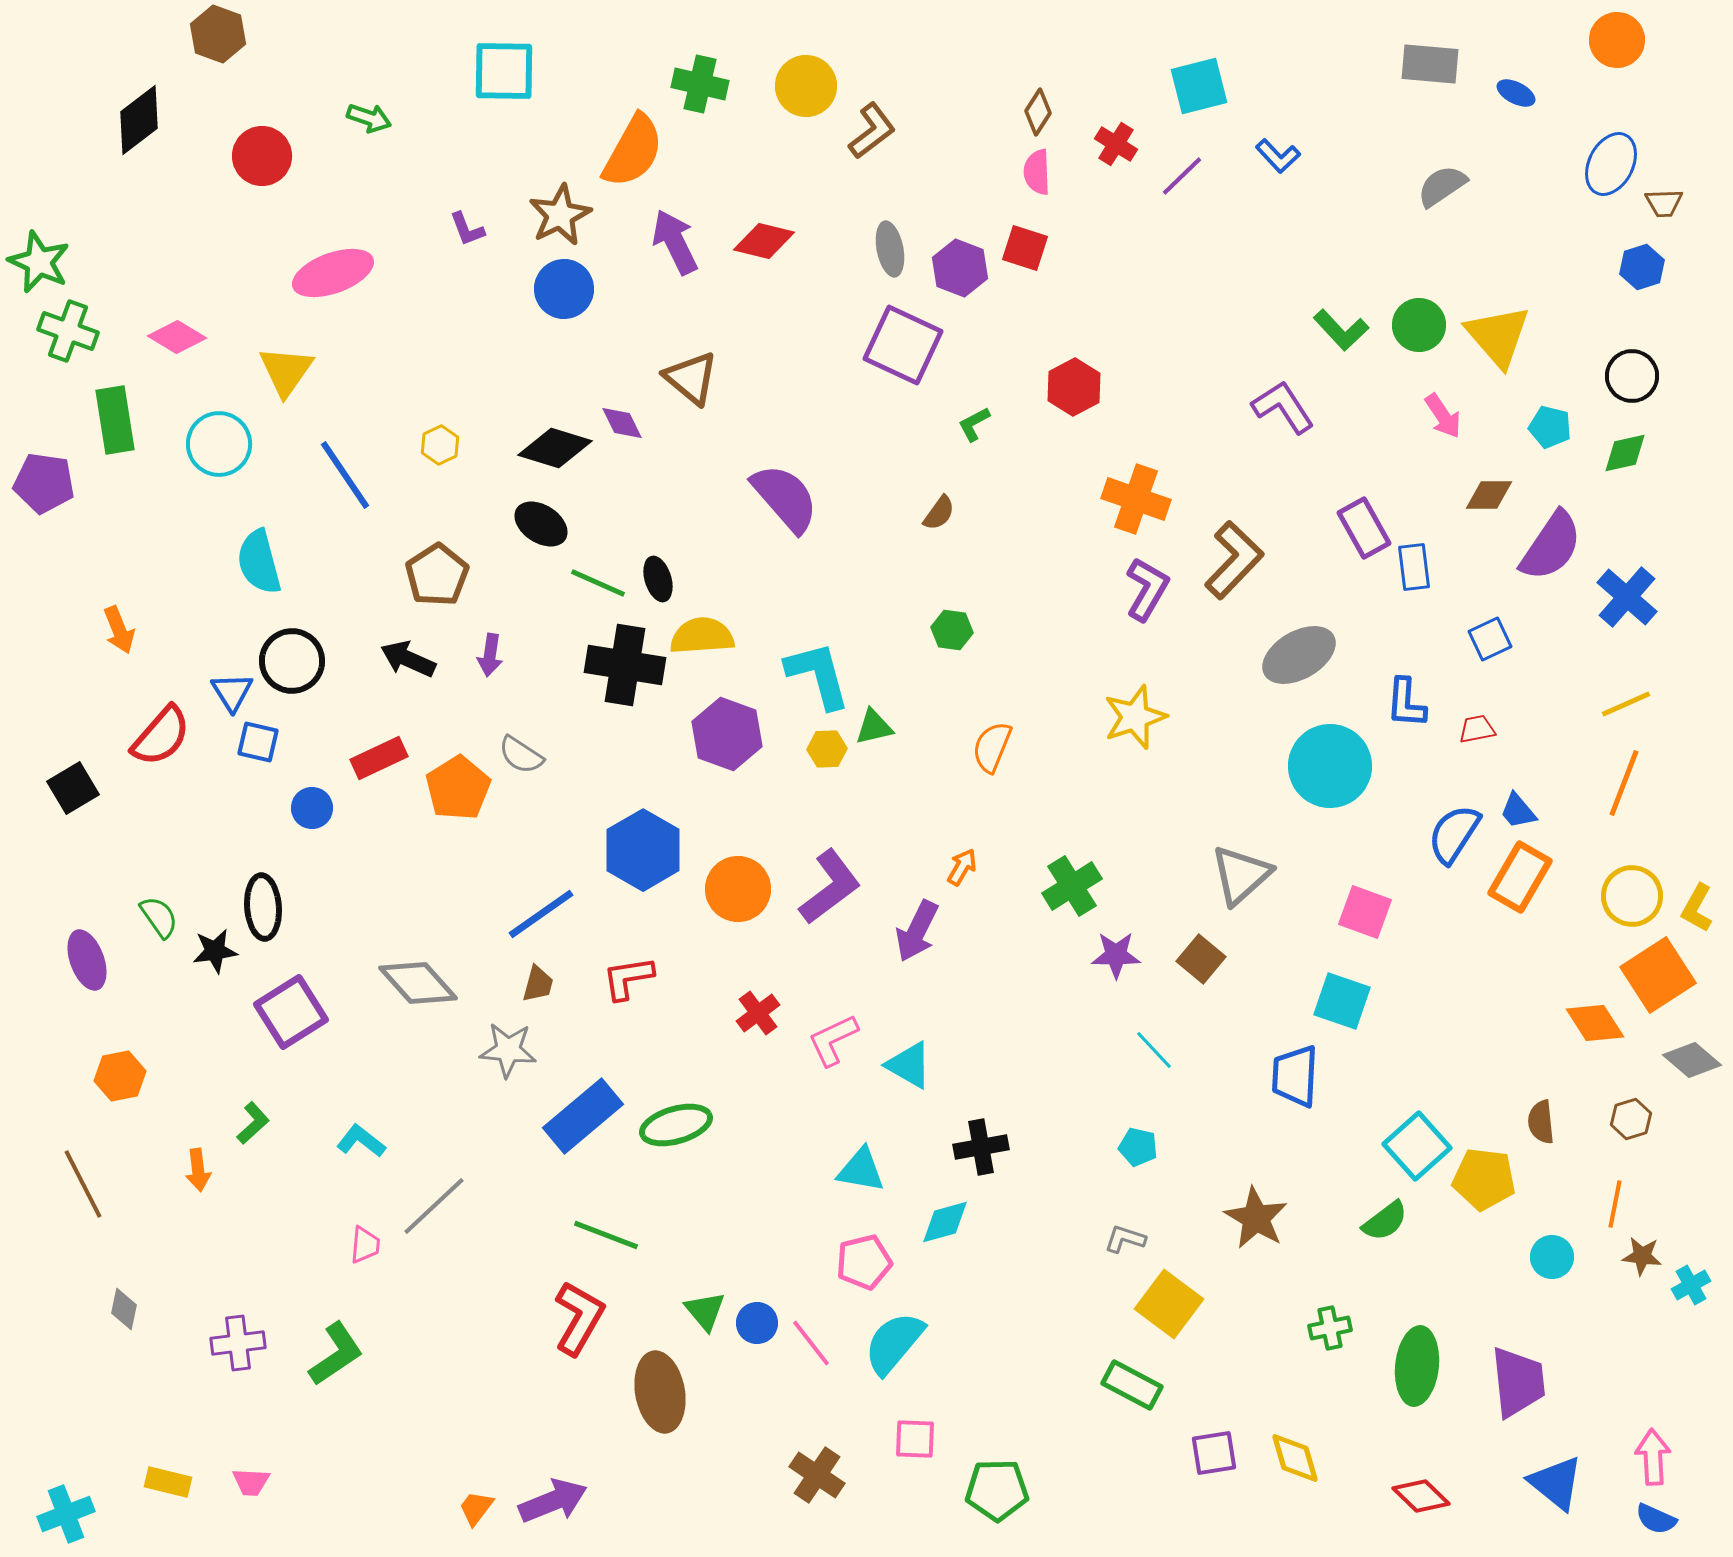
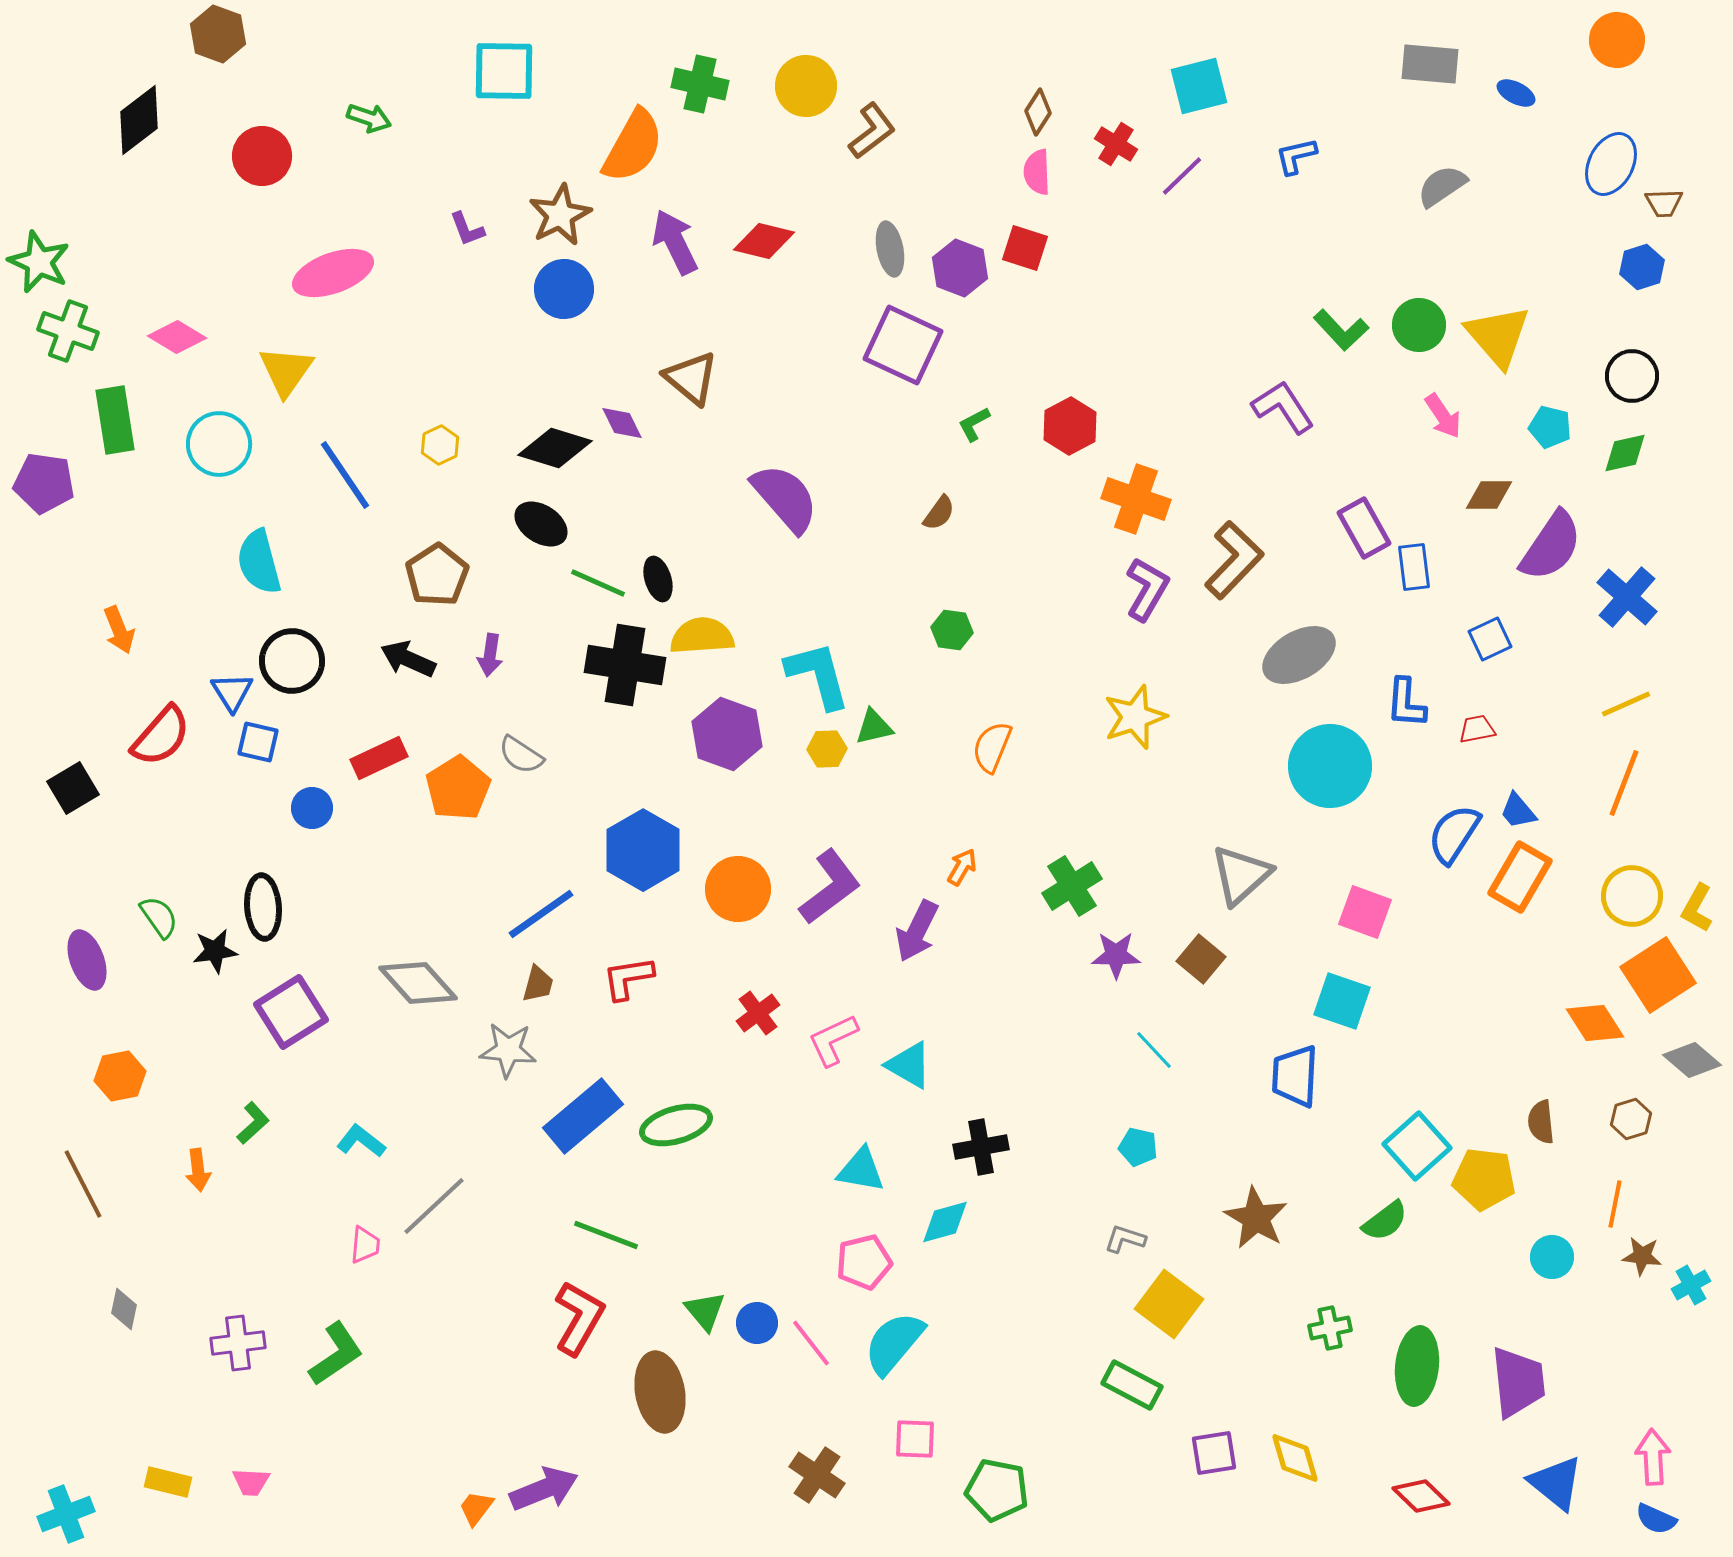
orange semicircle at (633, 151): moved 5 px up
blue L-shape at (1278, 156): moved 18 px right; rotated 120 degrees clockwise
red hexagon at (1074, 387): moved 4 px left, 39 px down
green pentagon at (997, 1490): rotated 12 degrees clockwise
purple arrow at (553, 1501): moved 9 px left, 12 px up
